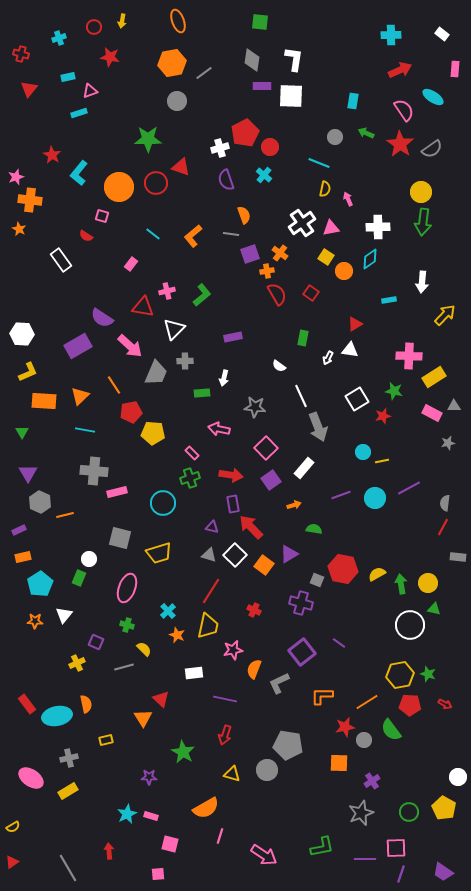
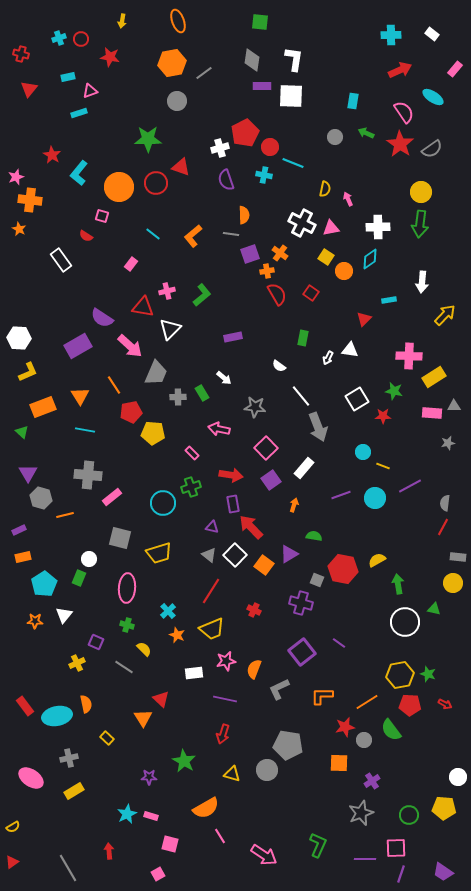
red circle at (94, 27): moved 13 px left, 12 px down
white rectangle at (442, 34): moved 10 px left
pink rectangle at (455, 69): rotated 35 degrees clockwise
pink semicircle at (404, 110): moved 2 px down
cyan line at (319, 163): moved 26 px left
cyan cross at (264, 175): rotated 28 degrees counterclockwise
orange semicircle at (244, 215): rotated 18 degrees clockwise
green arrow at (423, 222): moved 3 px left, 2 px down
white cross at (302, 223): rotated 28 degrees counterclockwise
red triangle at (355, 324): moved 9 px right, 5 px up; rotated 14 degrees counterclockwise
white triangle at (174, 329): moved 4 px left
white hexagon at (22, 334): moved 3 px left, 4 px down
gray cross at (185, 361): moved 7 px left, 36 px down
white arrow at (224, 378): rotated 63 degrees counterclockwise
green rectangle at (202, 393): rotated 63 degrees clockwise
orange triangle at (80, 396): rotated 18 degrees counterclockwise
white line at (301, 396): rotated 15 degrees counterclockwise
orange rectangle at (44, 401): moved 1 px left, 6 px down; rotated 25 degrees counterclockwise
pink rectangle at (432, 413): rotated 24 degrees counterclockwise
red star at (383, 416): rotated 14 degrees clockwise
green triangle at (22, 432): rotated 16 degrees counterclockwise
yellow line at (382, 461): moved 1 px right, 5 px down; rotated 32 degrees clockwise
gray cross at (94, 471): moved 6 px left, 4 px down
green cross at (190, 478): moved 1 px right, 9 px down
purple line at (409, 488): moved 1 px right, 2 px up
pink rectangle at (117, 492): moved 5 px left, 5 px down; rotated 24 degrees counterclockwise
gray hexagon at (40, 502): moved 1 px right, 4 px up; rotated 10 degrees counterclockwise
orange arrow at (294, 505): rotated 56 degrees counterclockwise
green semicircle at (314, 529): moved 7 px down
gray triangle at (209, 555): rotated 21 degrees clockwise
yellow semicircle at (377, 574): moved 14 px up
yellow circle at (428, 583): moved 25 px right
cyan pentagon at (40, 584): moved 4 px right
green arrow at (401, 584): moved 3 px left
pink ellipse at (127, 588): rotated 16 degrees counterclockwise
white circle at (410, 625): moved 5 px left, 3 px up
yellow trapezoid at (208, 626): moved 4 px right, 3 px down; rotated 56 degrees clockwise
pink star at (233, 650): moved 7 px left, 11 px down
gray line at (124, 667): rotated 48 degrees clockwise
gray L-shape at (279, 683): moved 6 px down
red rectangle at (27, 704): moved 2 px left, 2 px down
red arrow at (225, 735): moved 2 px left, 1 px up
yellow rectangle at (106, 740): moved 1 px right, 2 px up; rotated 56 degrees clockwise
green star at (183, 752): moved 1 px right, 9 px down
yellow rectangle at (68, 791): moved 6 px right
yellow pentagon at (444, 808): rotated 25 degrees counterclockwise
green circle at (409, 812): moved 3 px down
pink line at (220, 836): rotated 49 degrees counterclockwise
green L-shape at (322, 847): moved 4 px left, 2 px up; rotated 55 degrees counterclockwise
pink square at (158, 874): rotated 24 degrees counterclockwise
